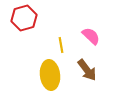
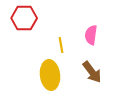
red hexagon: rotated 15 degrees clockwise
pink semicircle: moved 1 px up; rotated 126 degrees counterclockwise
brown arrow: moved 5 px right, 2 px down
